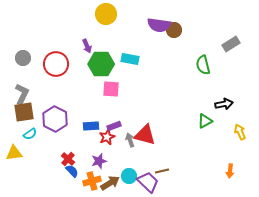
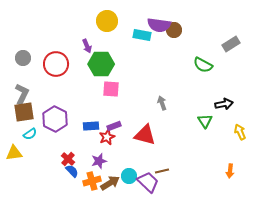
yellow circle: moved 1 px right, 7 px down
cyan rectangle: moved 12 px right, 24 px up
green semicircle: rotated 48 degrees counterclockwise
green triangle: rotated 35 degrees counterclockwise
gray arrow: moved 32 px right, 37 px up
